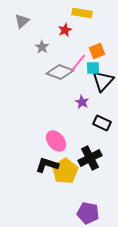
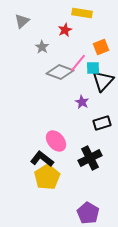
orange square: moved 4 px right, 4 px up
black rectangle: rotated 42 degrees counterclockwise
black L-shape: moved 5 px left, 6 px up; rotated 20 degrees clockwise
yellow pentagon: moved 18 px left, 6 px down
purple pentagon: rotated 20 degrees clockwise
